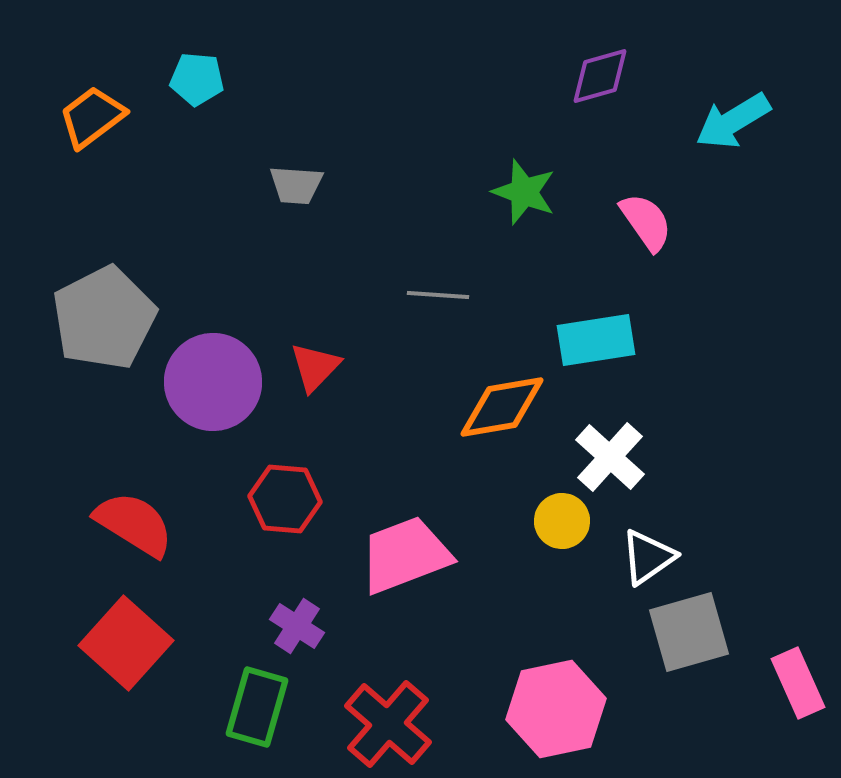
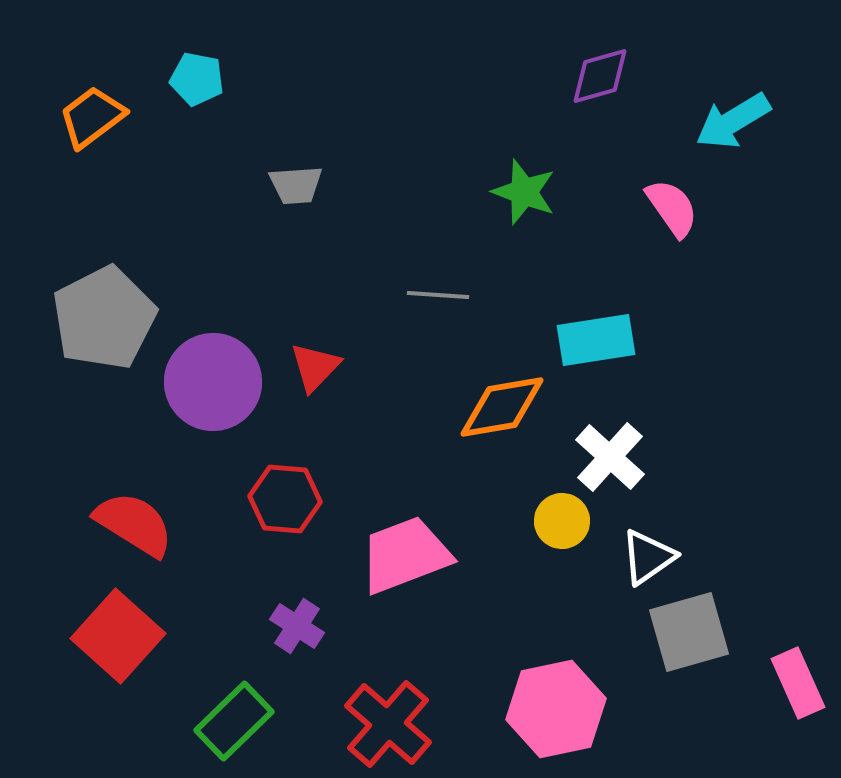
cyan pentagon: rotated 6 degrees clockwise
gray trapezoid: rotated 8 degrees counterclockwise
pink semicircle: moved 26 px right, 14 px up
red square: moved 8 px left, 7 px up
green rectangle: moved 23 px left, 14 px down; rotated 30 degrees clockwise
